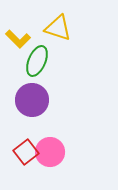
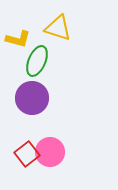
yellow L-shape: rotated 30 degrees counterclockwise
purple circle: moved 2 px up
red square: moved 1 px right, 2 px down
